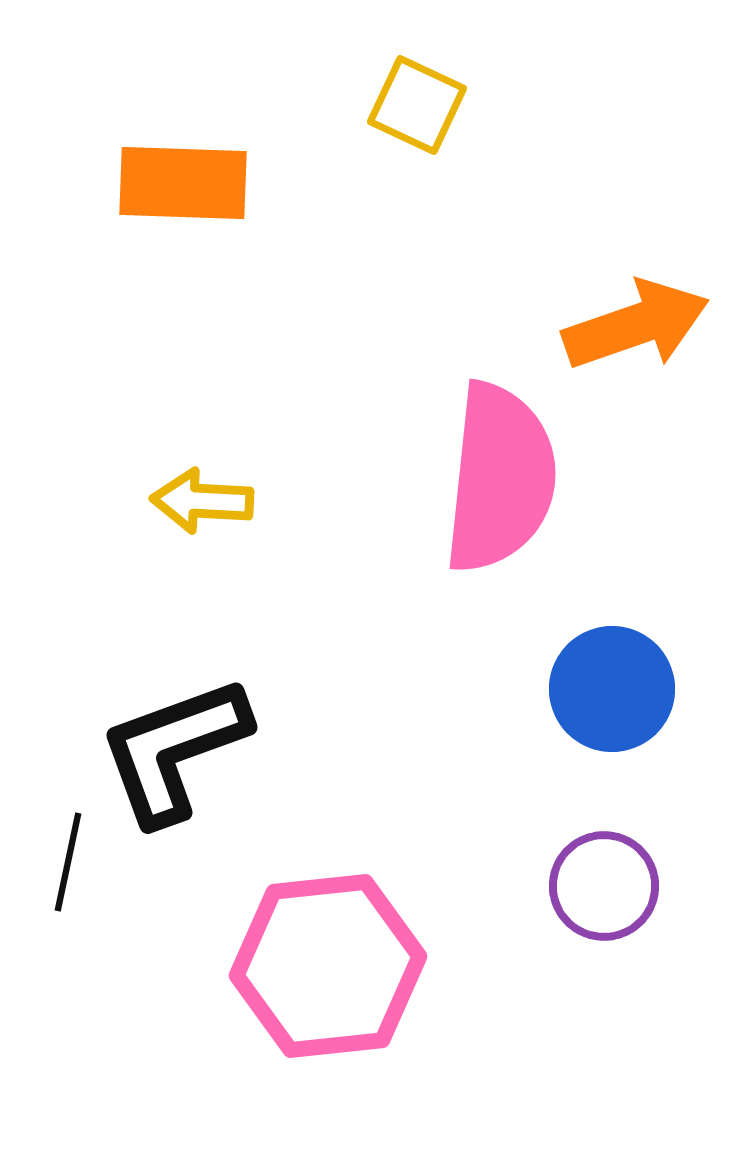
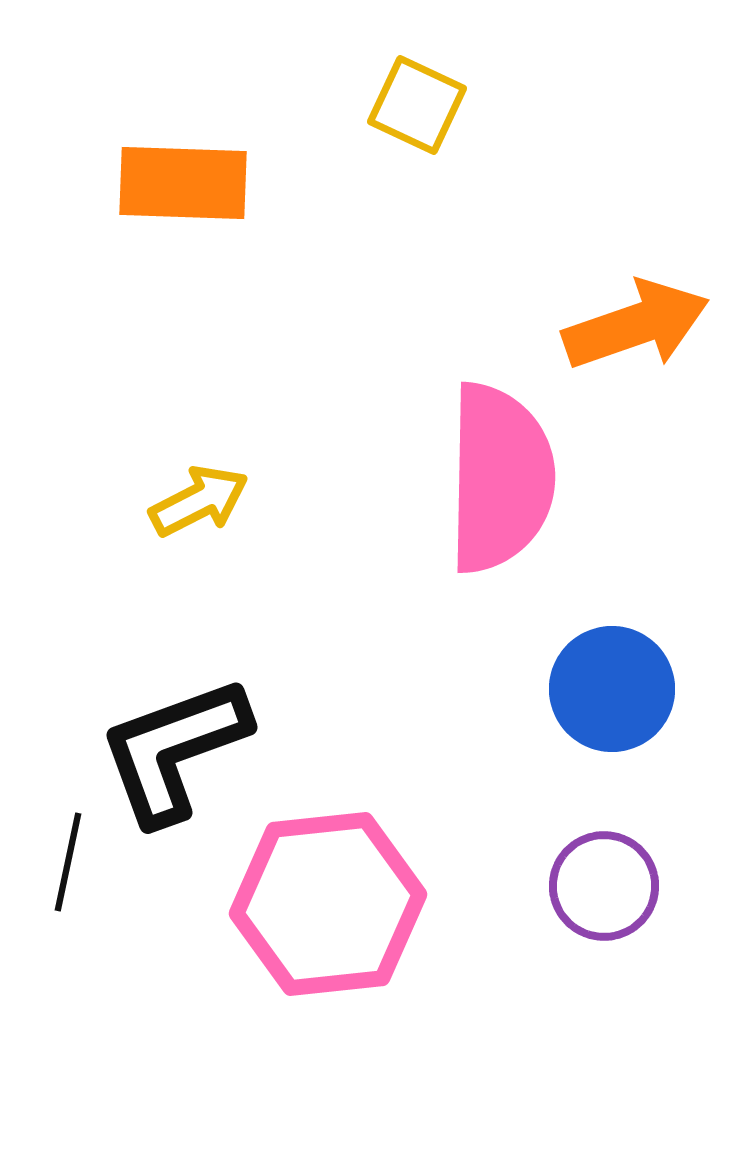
pink semicircle: rotated 5 degrees counterclockwise
yellow arrow: moved 3 px left; rotated 150 degrees clockwise
pink hexagon: moved 62 px up
